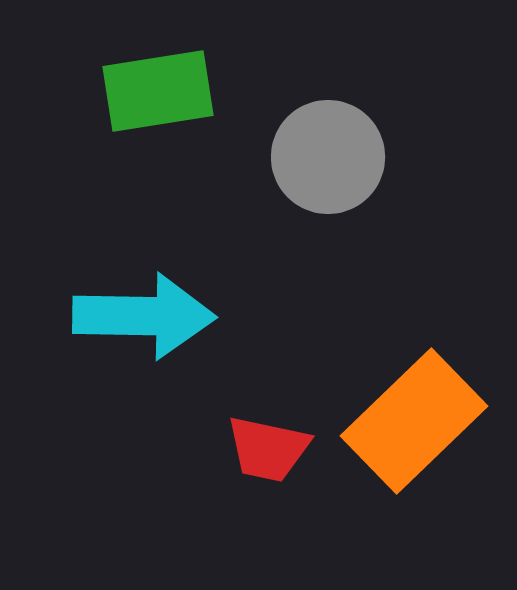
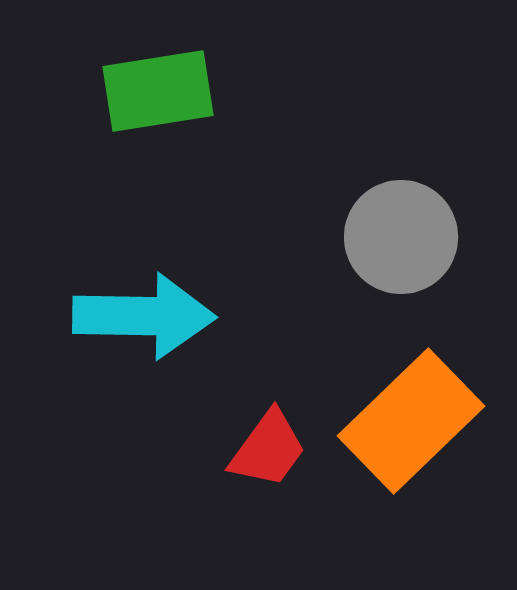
gray circle: moved 73 px right, 80 px down
orange rectangle: moved 3 px left
red trapezoid: rotated 66 degrees counterclockwise
